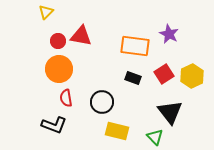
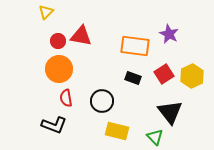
black circle: moved 1 px up
